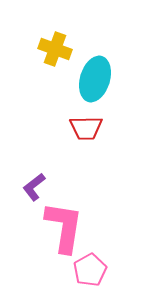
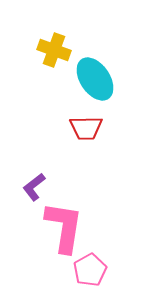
yellow cross: moved 1 px left, 1 px down
cyan ellipse: rotated 51 degrees counterclockwise
